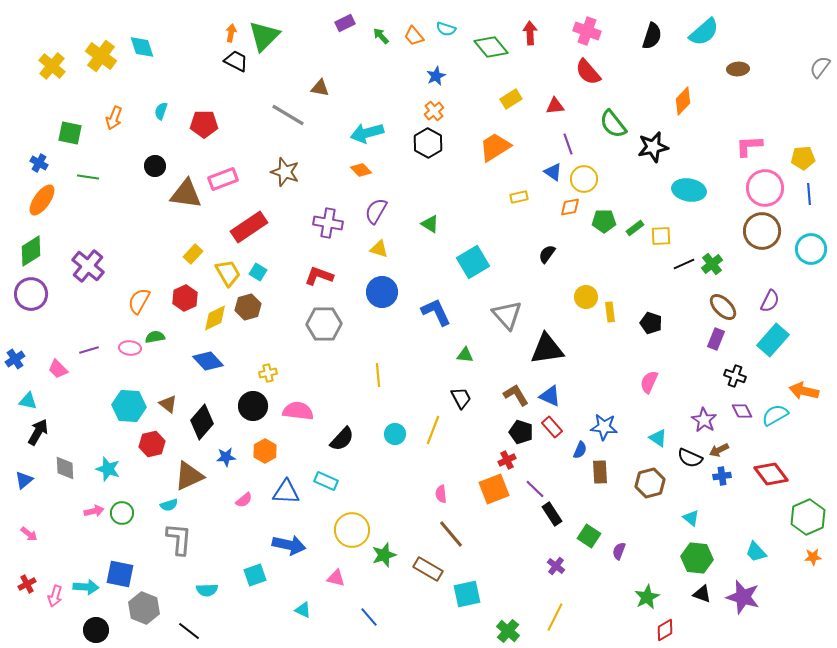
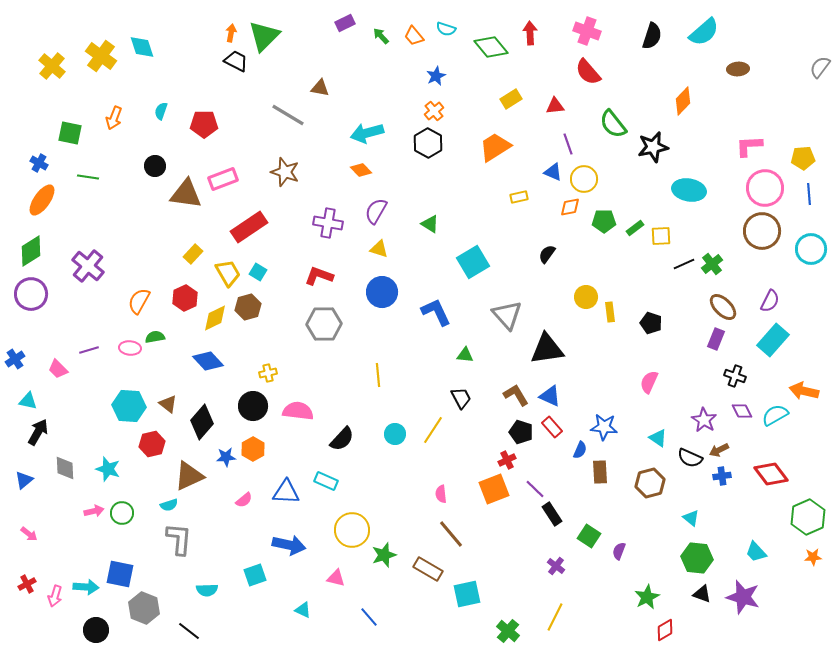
blue triangle at (553, 172): rotated 12 degrees counterclockwise
yellow line at (433, 430): rotated 12 degrees clockwise
orange hexagon at (265, 451): moved 12 px left, 2 px up
